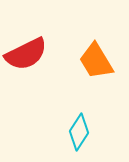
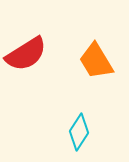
red semicircle: rotated 6 degrees counterclockwise
